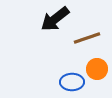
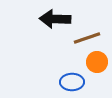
black arrow: rotated 40 degrees clockwise
orange circle: moved 7 px up
